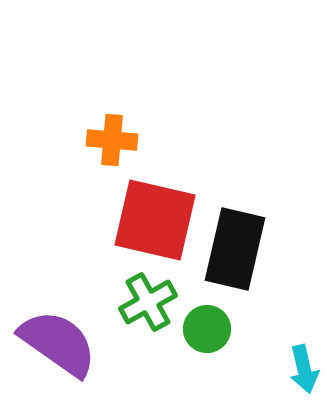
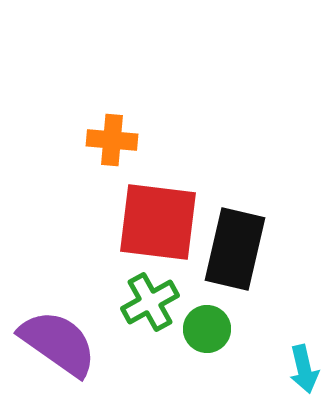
red square: moved 3 px right, 2 px down; rotated 6 degrees counterclockwise
green cross: moved 2 px right
